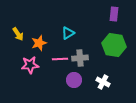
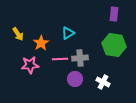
orange star: moved 2 px right; rotated 14 degrees counterclockwise
purple circle: moved 1 px right, 1 px up
